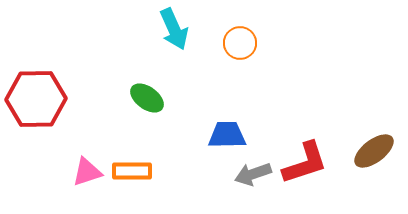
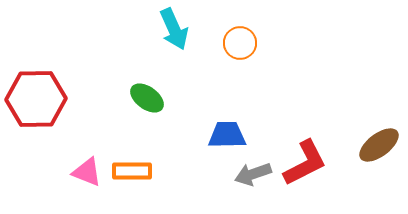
brown ellipse: moved 5 px right, 6 px up
red L-shape: rotated 9 degrees counterclockwise
pink triangle: rotated 40 degrees clockwise
